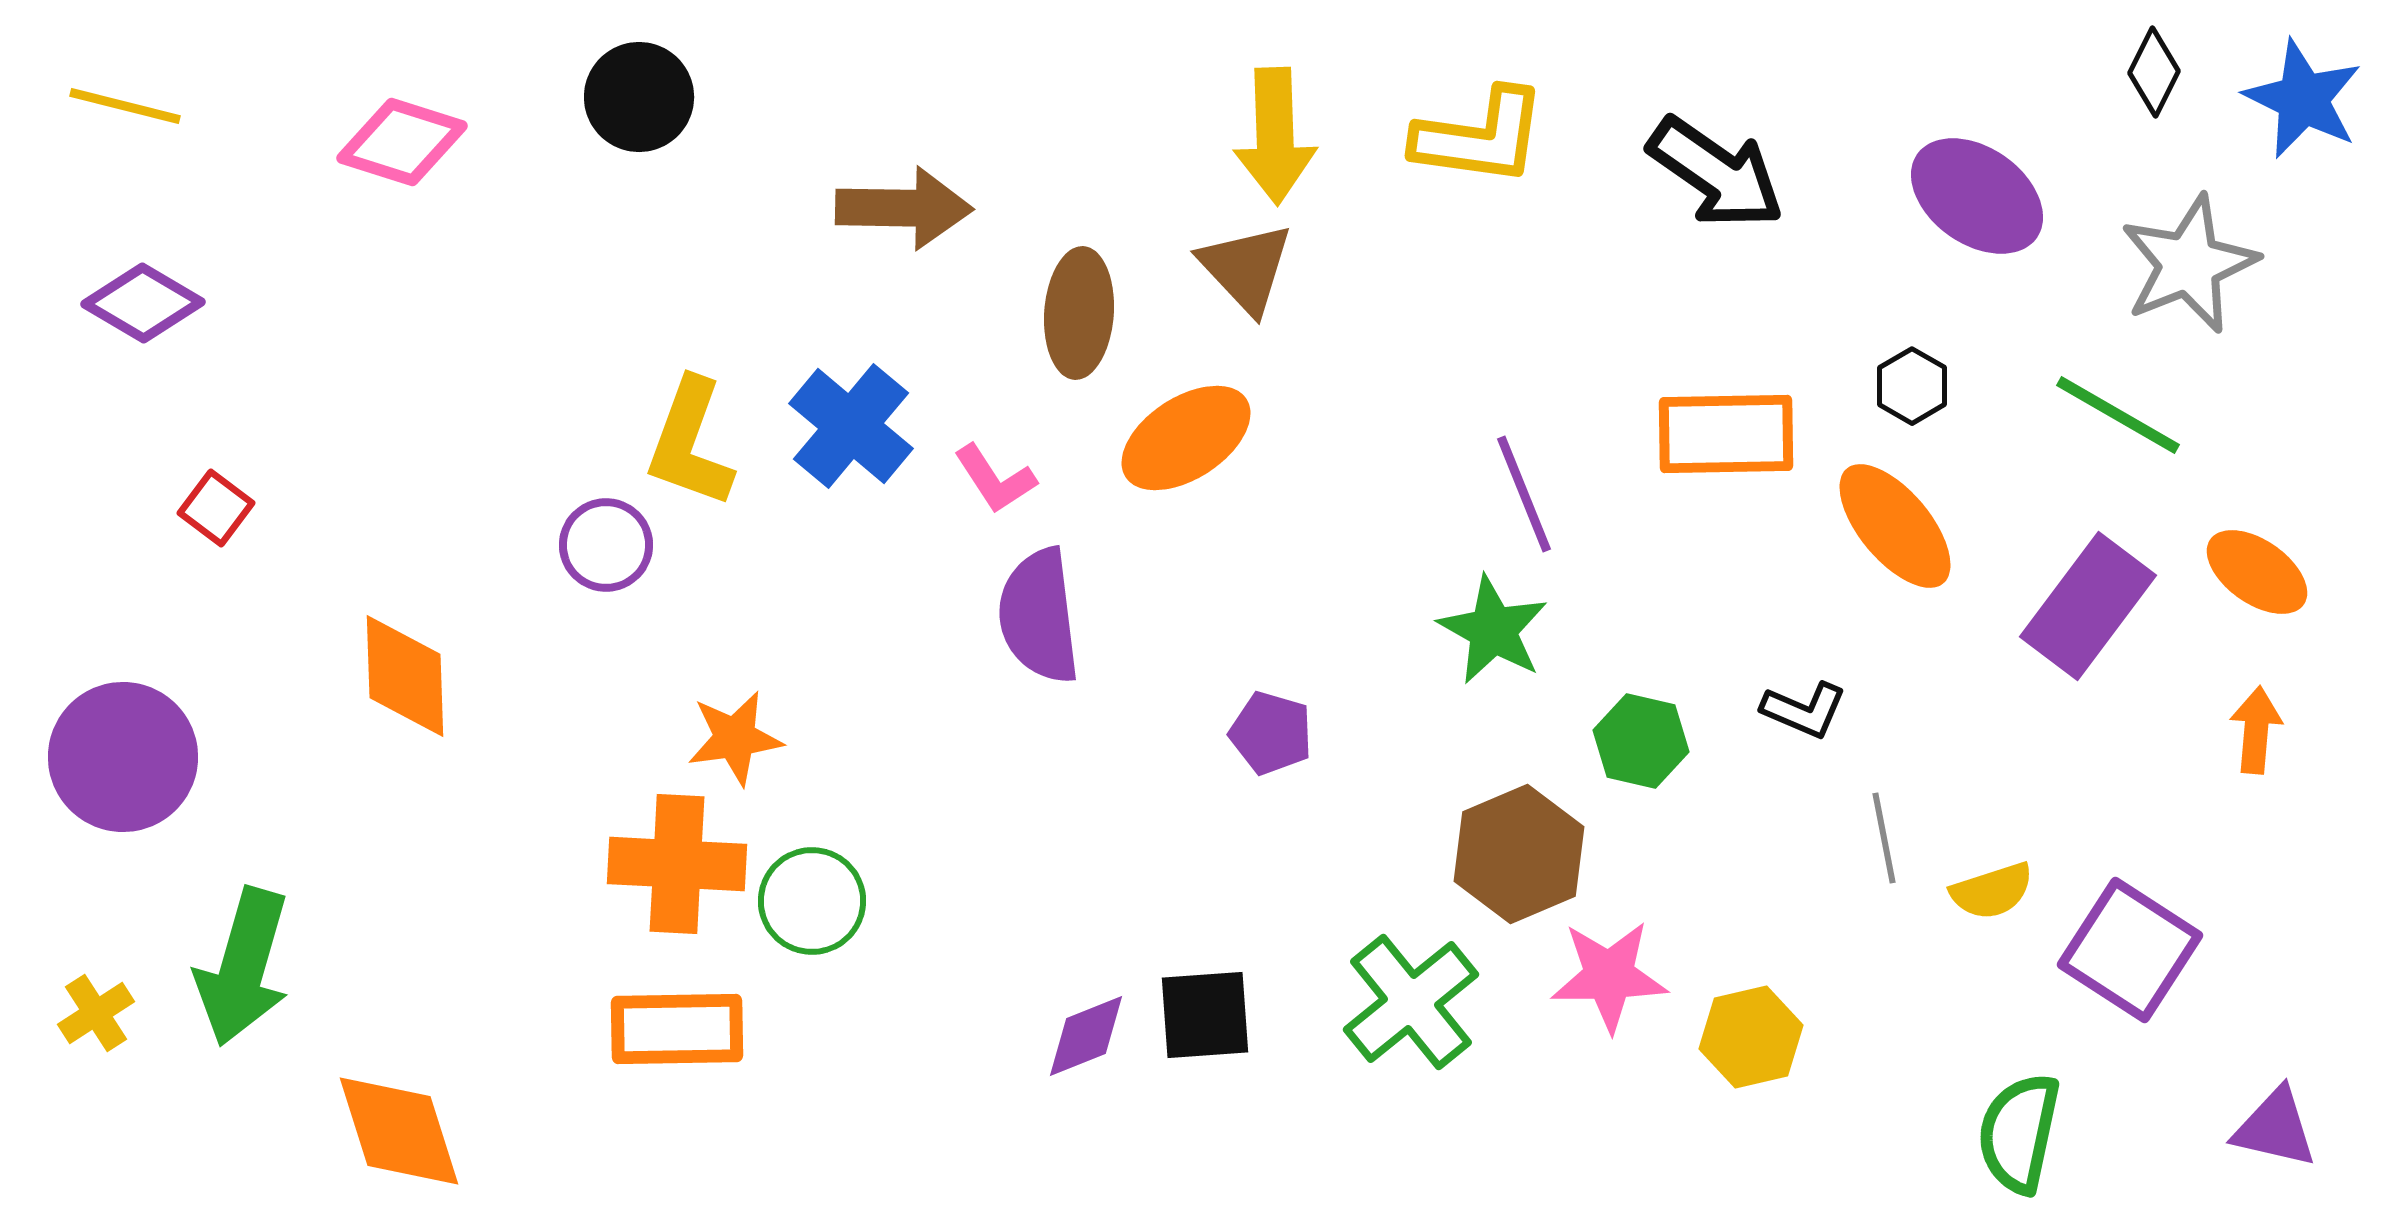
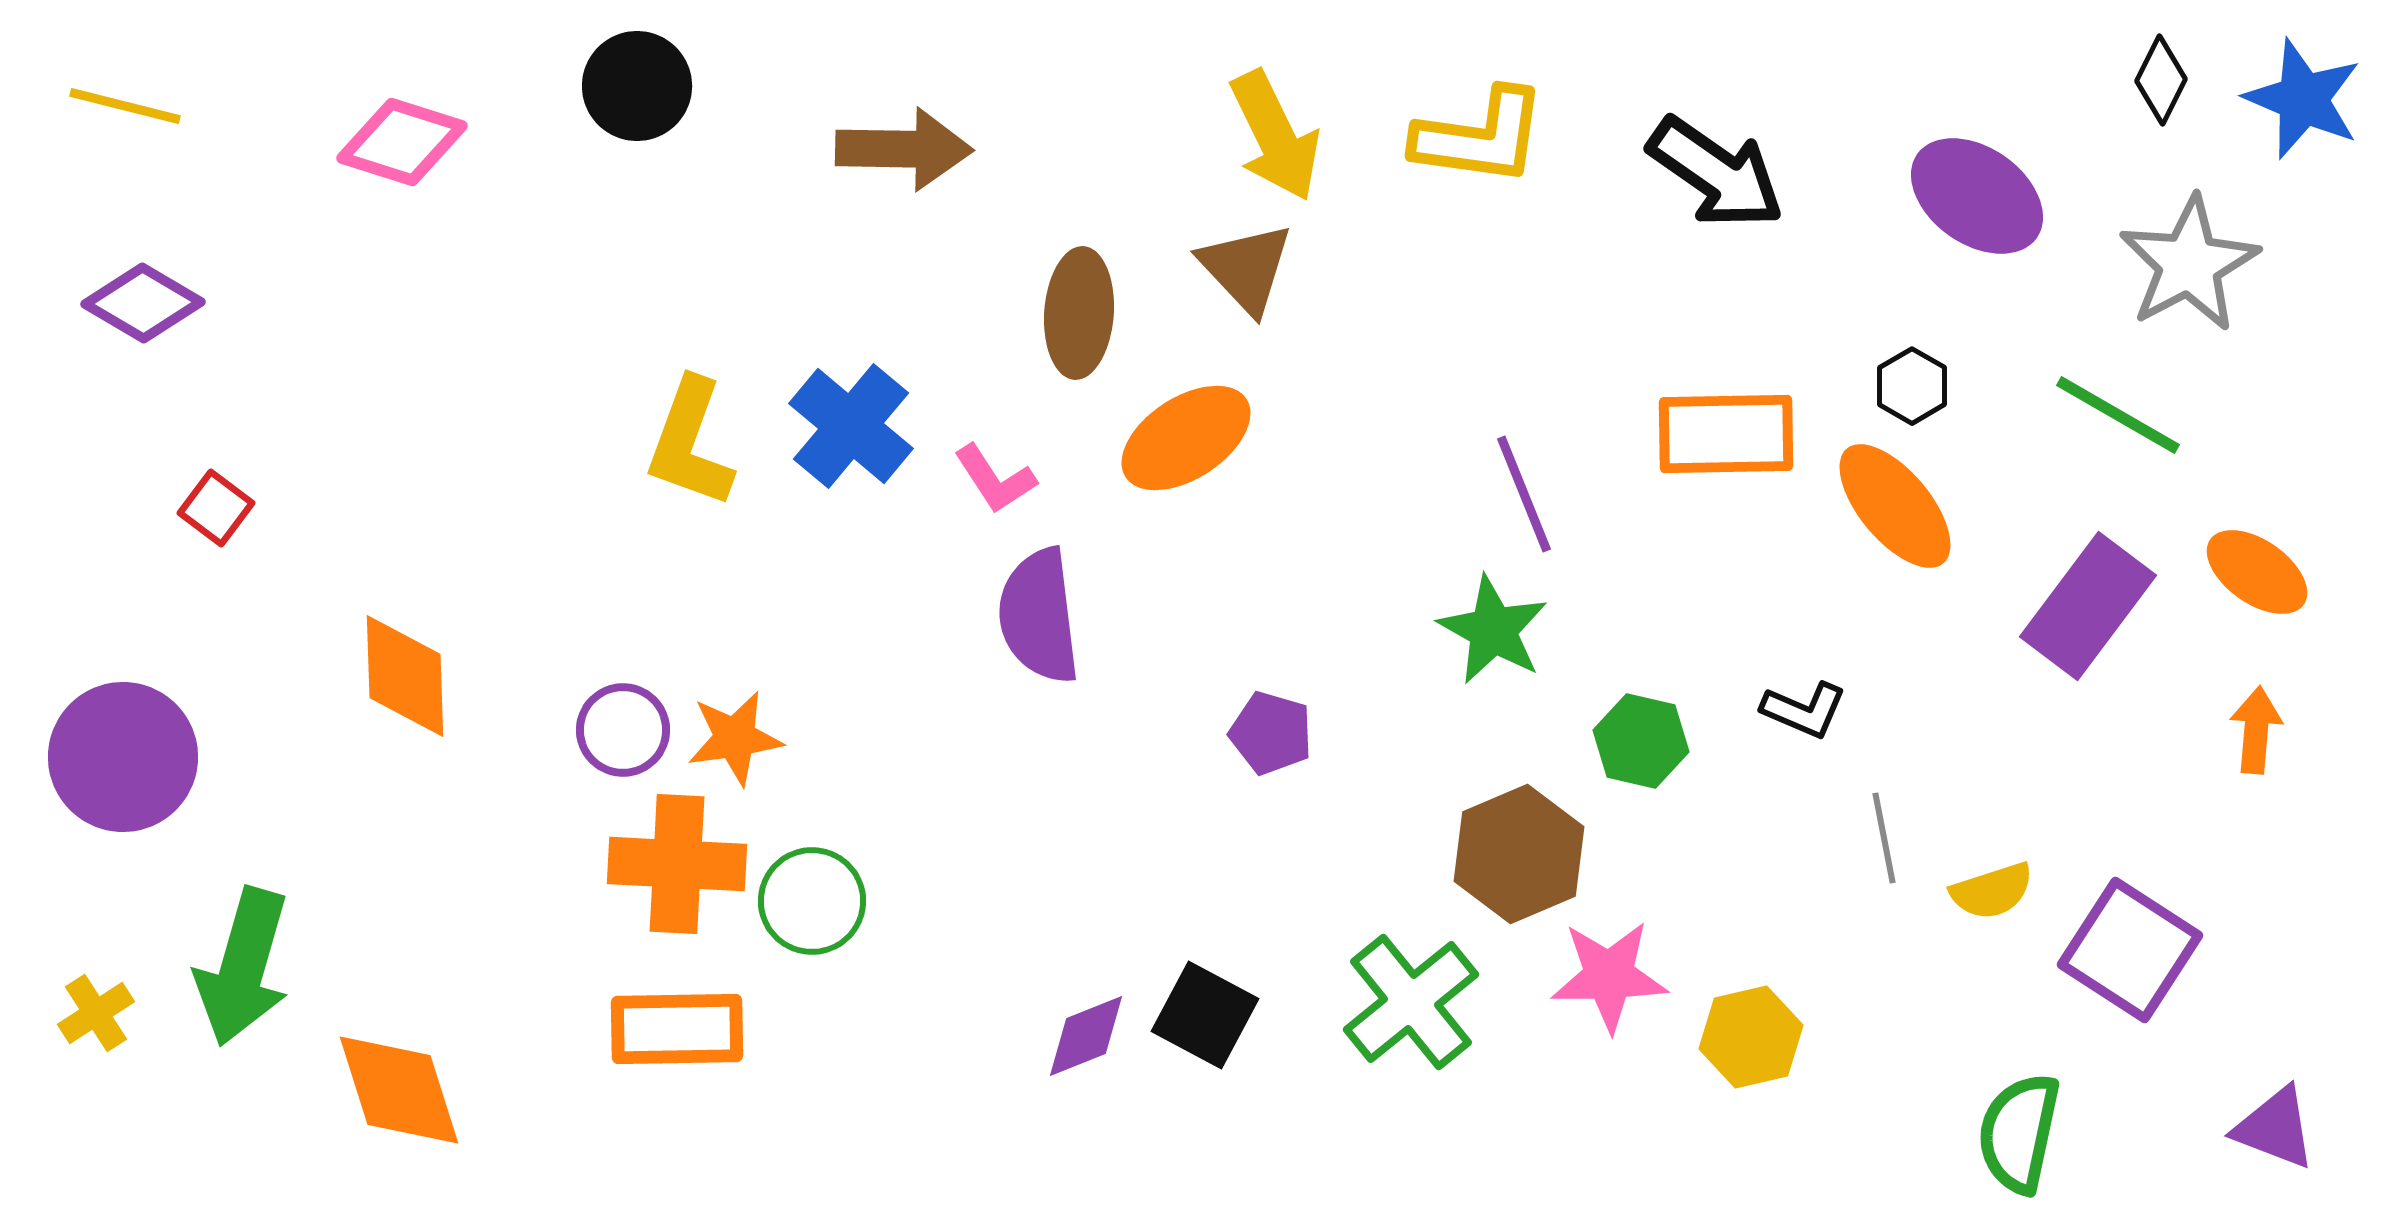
black diamond at (2154, 72): moved 7 px right, 8 px down
black circle at (639, 97): moved 2 px left, 11 px up
blue star at (2303, 99): rotated 3 degrees counterclockwise
yellow arrow at (1275, 136): rotated 24 degrees counterclockwise
brown arrow at (904, 208): moved 59 px up
gray star at (2189, 264): rotated 6 degrees counterclockwise
orange ellipse at (1895, 526): moved 20 px up
purple circle at (606, 545): moved 17 px right, 185 px down
black square at (1205, 1015): rotated 32 degrees clockwise
purple triangle at (2275, 1128): rotated 8 degrees clockwise
orange diamond at (399, 1131): moved 41 px up
